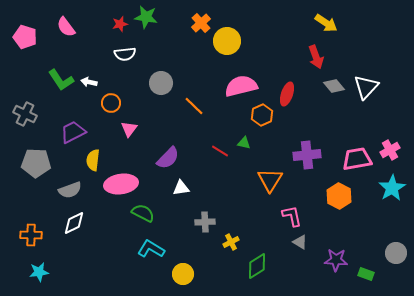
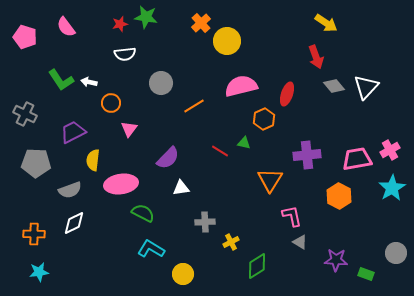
orange line at (194, 106): rotated 75 degrees counterclockwise
orange hexagon at (262, 115): moved 2 px right, 4 px down
orange cross at (31, 235): moved 3 px right, 1 px up
